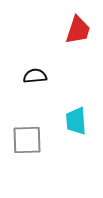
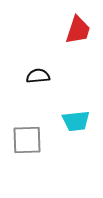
black semicircle: moved 3 px right
cyan trapezoid: rotated 92 degrees counterclockwise
